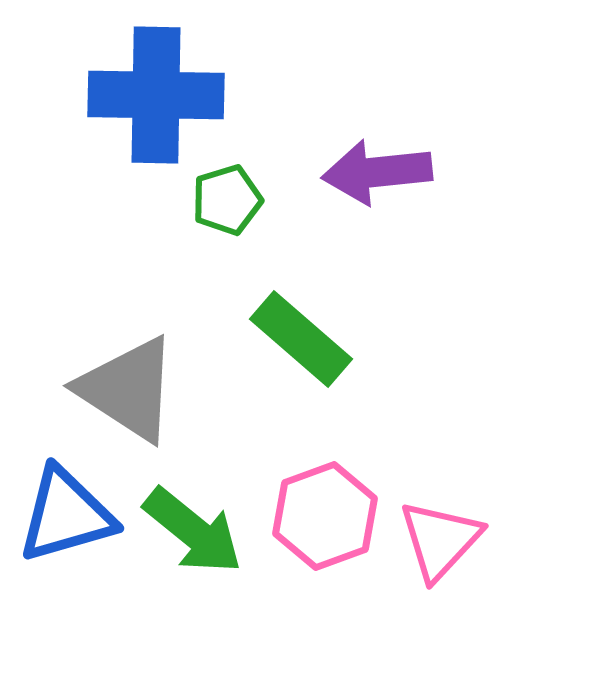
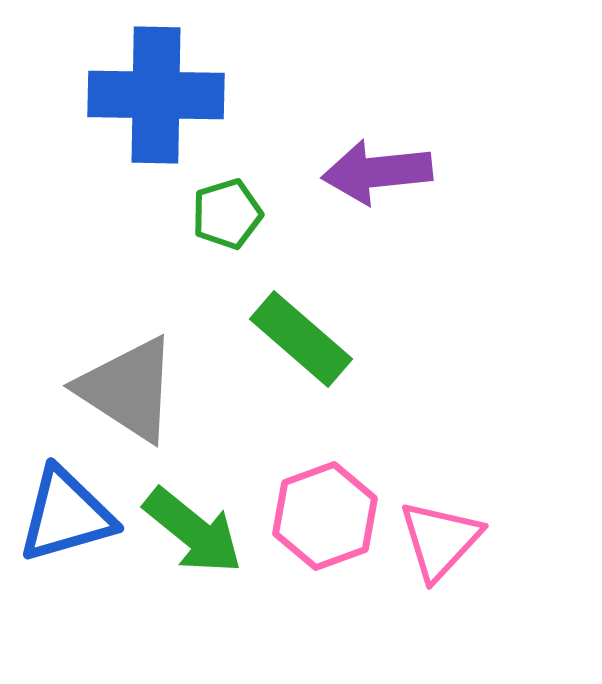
green pentagon: moved 14 px down
